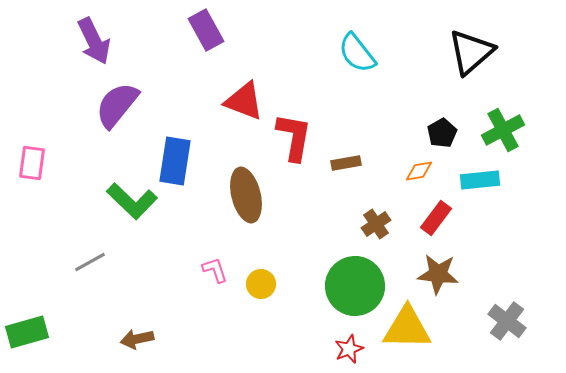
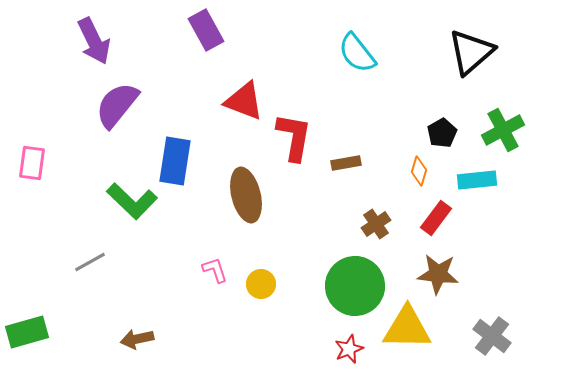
orange diamond: rotated 64 degrees counterclockwise
cyan rectangle: moved 3 px left
gray cross: moved 15 px left, 15 px down
